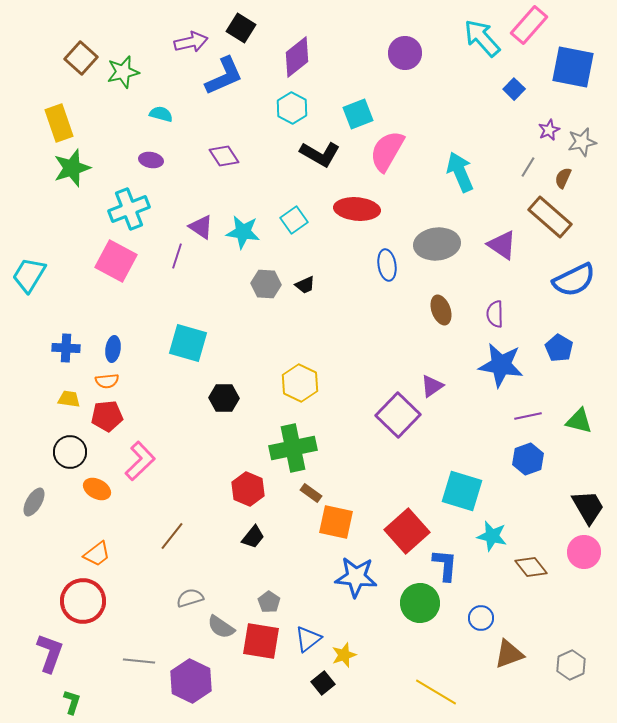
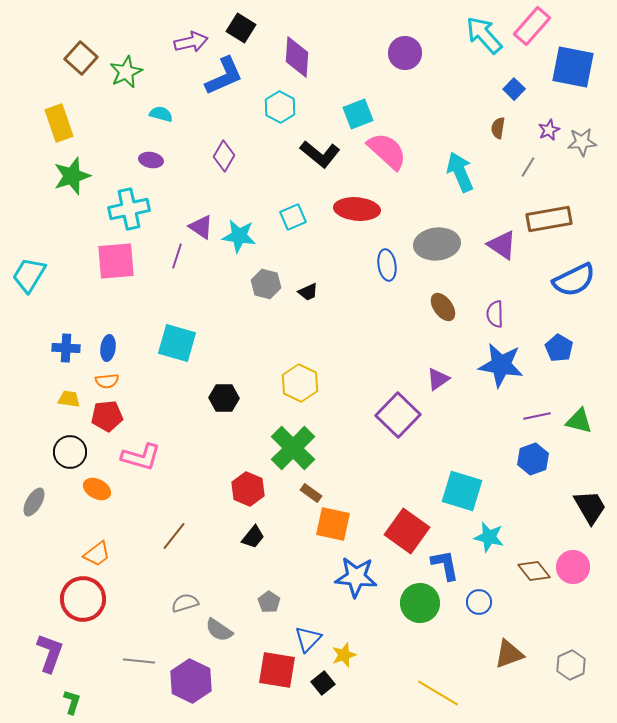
pink rectangle at (529, 25): moved 3 px right, 1 px down
cyan arrow at (482, 38): moved 2 px right, 3 px up
purple diamond at (297, 57): rotated 48 degrees counterclockwise
green star at (123, 72): moved 3 px right; rotated 12 degrees counterclockwise
cyan hexagon at (292, 108): moved 12 px left, 1 px up
gray star at (582, 142): rotated 8 degrees clockwise
pink semicircle at (387, 151): rotated 102 degrees clockwise
black L-shape at (320, 154): rotated 9 degrees clockwise
purple diamond at (224, 156): rotated 64 degrees clockwise
green star at (72, 168): moved 8 px down
brown semicircle at (563, 178): moved 65 px left, 50 px up; rotated 15 degrees counterclockwise
cyan cross at (129, 209): rotated 9 degrees clockwise
brown rectangle at (550, 217): moved 1 px left, 2 px down; rotated 51 degrees counterclockwise
cyan square at (294, 220): moved 1 px left, 3 px up; rotated 12 degrees clockwise
cyan star at (243, 232): moved 4 px left, 4 px down
pink square at (116, 261): rotated 33 degrees counterclockwise
gray hexagon at (266, 284): rotated 12 degrees clockwise
black trapezoid at (305, 285): moved 3 px right, 7 px down
brown ellipse at (441, 310): moved 2 px right, 3 px up; rotated 16 degrees counterclockwise
cyan square at (188, 343): moved 11 px left
blue ellipse at (113, 349): moved 5 px left, 1 px up
purple triangle at (432, 386): moved 6 px right, 7 px up
purple line at (528, 416): moved 9 px right
green cross at (293, 448): rotated 33 degrees counterclockwise
blue hexagon at (528, 459): moved 5 px right
pink L-shape at (140, 461): moved 1 px right, 4 px up; rotated 60 degrees clockwise
black trapezoid at (588, 507): moved 2 px right
orange square at (336, 522): moved 3 px left, 2 px down
red square at (407, 531): rotated 12 degrees counterclockwise
brown line at (172, 536): moved 2 px right
cyan star at (492, 536): moved 3 px left, 1 px down
pink circle at (584, 552): moved 11 px left, 15 px down
blue L-shape at (445, 565): rotated 16 degrees counterclockwise
brown diamond at (531, 567): moved 3 px right, 4 px down
gray semicircle at (190, 598): moved 5 px left, 5 px down
red circle at (83, 601): moved 2 px up
blue circle at (481, 618): moved 2 px left, 16 px up
gray semicircle at (221, 627): moved 2 px left, 3 px down
blue triangle at (308, 639): rotated 8 degrees counterclockwise
red square at (261, 641): moved 16 px right, 29 px down
yellow line at (436, 692): moved 2 px right, 1 px down
